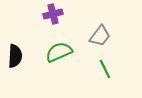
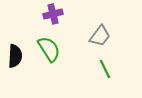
green semicircle: moved 10 px left, 3 px up; rotated 80 degrees clockwise
